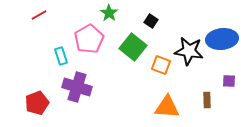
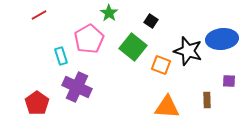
black star: moved 1 px left; rotated 8 degrees clockwise
purple cross: rotated 8 degrees clockwise
red pentagon: rotated 15 degrees counterclockwise
